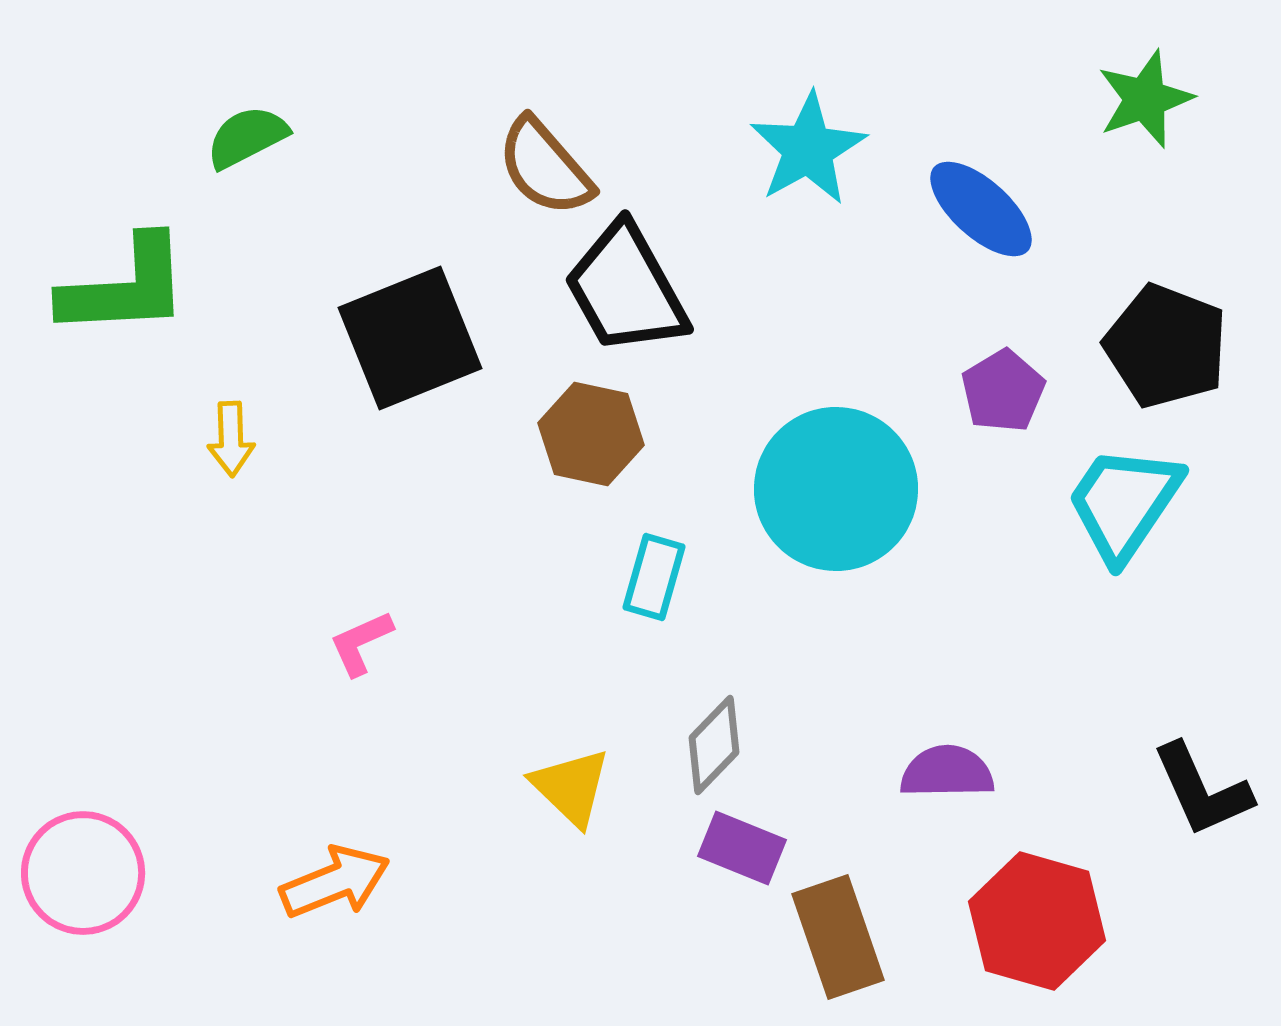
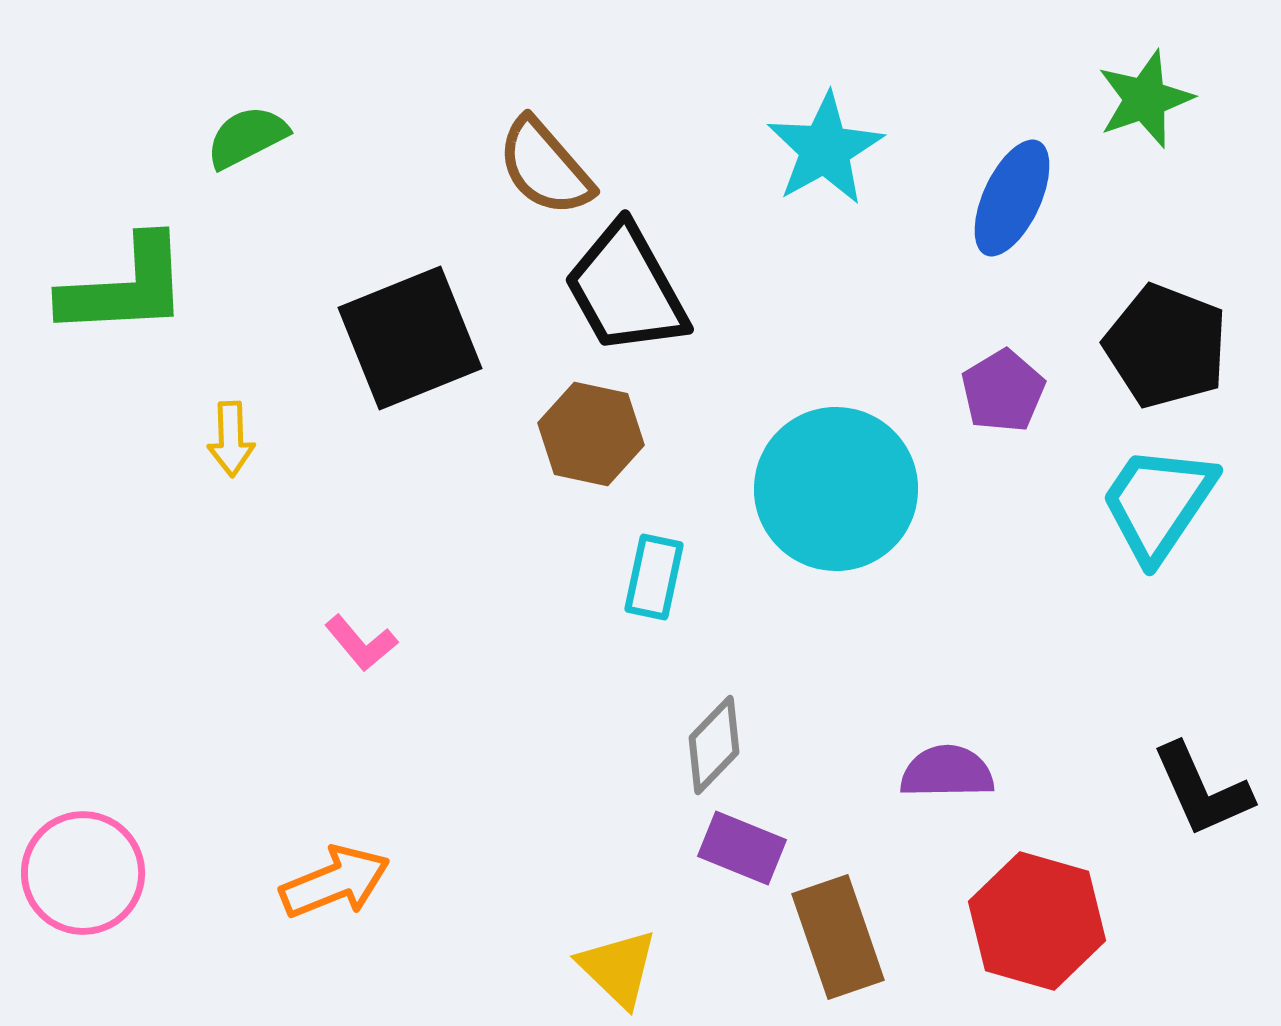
cyan star: moved 17 px right
blue ellipse: moved 31 px right, 11 px up; rotated 73 degrees clockwise
cyan trapezoid: moved 34 px right
cyan rectangle: rotated 4 degrees counterclockwise
pink L-shape: rotated 106 degrees counterclockwise
yellow triangle: moved 47 px right, 181 px down
